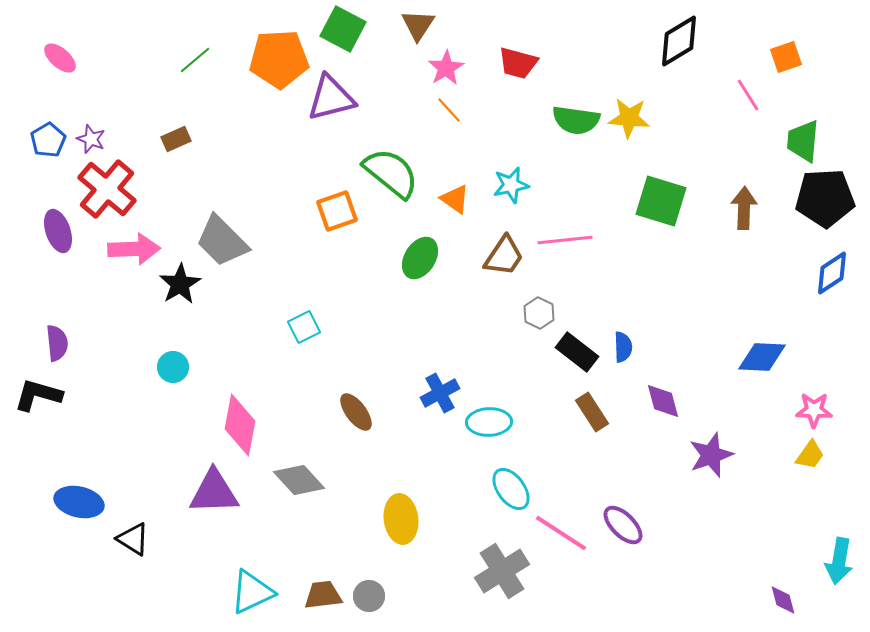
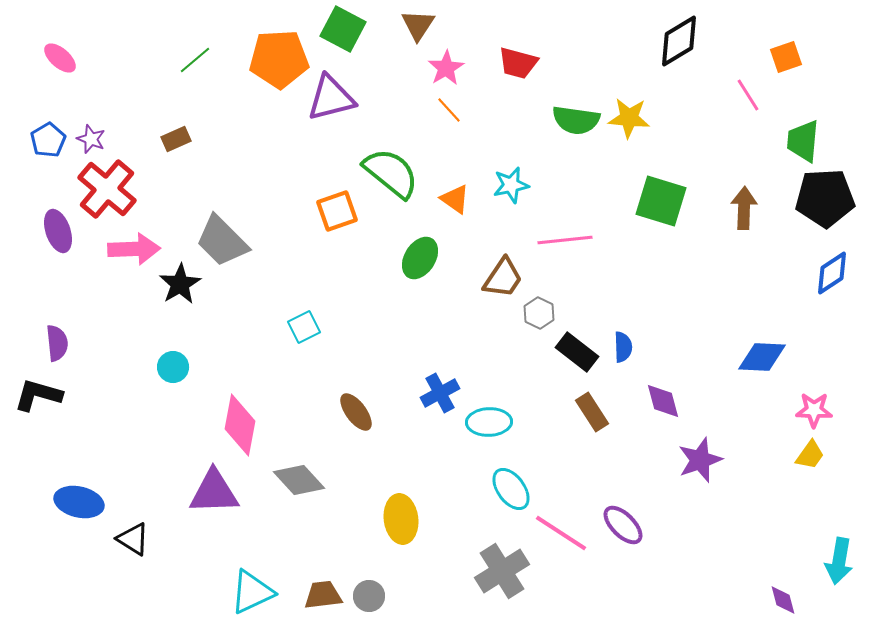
brown trapezoid at (504, 256): moved 1 px left, 22 px down
purple star at (711, 455): moved 11 px left, 5 px down
